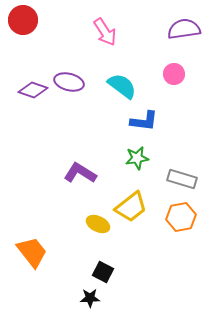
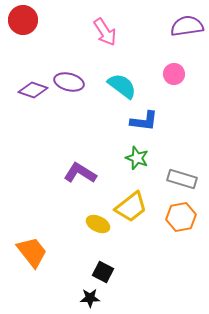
purple semicircle: moved 3 px right, 3 px up
green star: rotated 30 degrees clockwise
